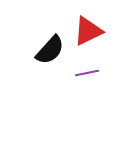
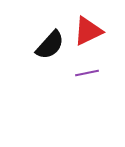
black semicircle: moved 5 px up
